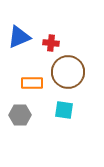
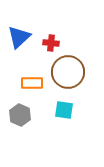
blue triangle: rotated 20 degrees counterclockwise
gray hexagon: rotated 25 degrees clockwise
